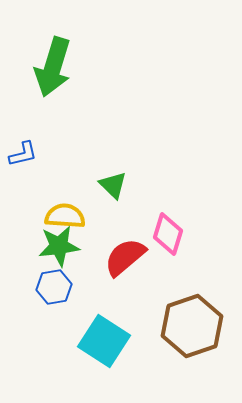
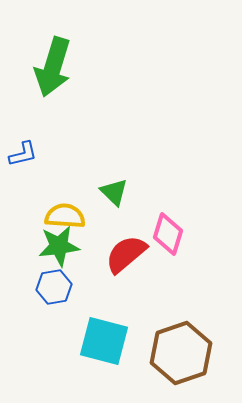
green triangle: moved 1 px right, 7 px down
red semicircle: moved 1 px right, 3 px up
brown hexagon: moved 11 px left, 27 px down
cyan square: rotated 18 degrees counterclockwise
